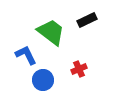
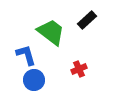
black rectangle: rotated 18 degrees counterclockwise
blue L-shape: rotated 10 degrees clockwise
blue circle: moved 9 px left
